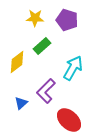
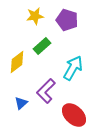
yellow star: moved 2 px up; rotated 12 degrees counterclockwise
red ellipse: moved 5 px right, 5 px up
